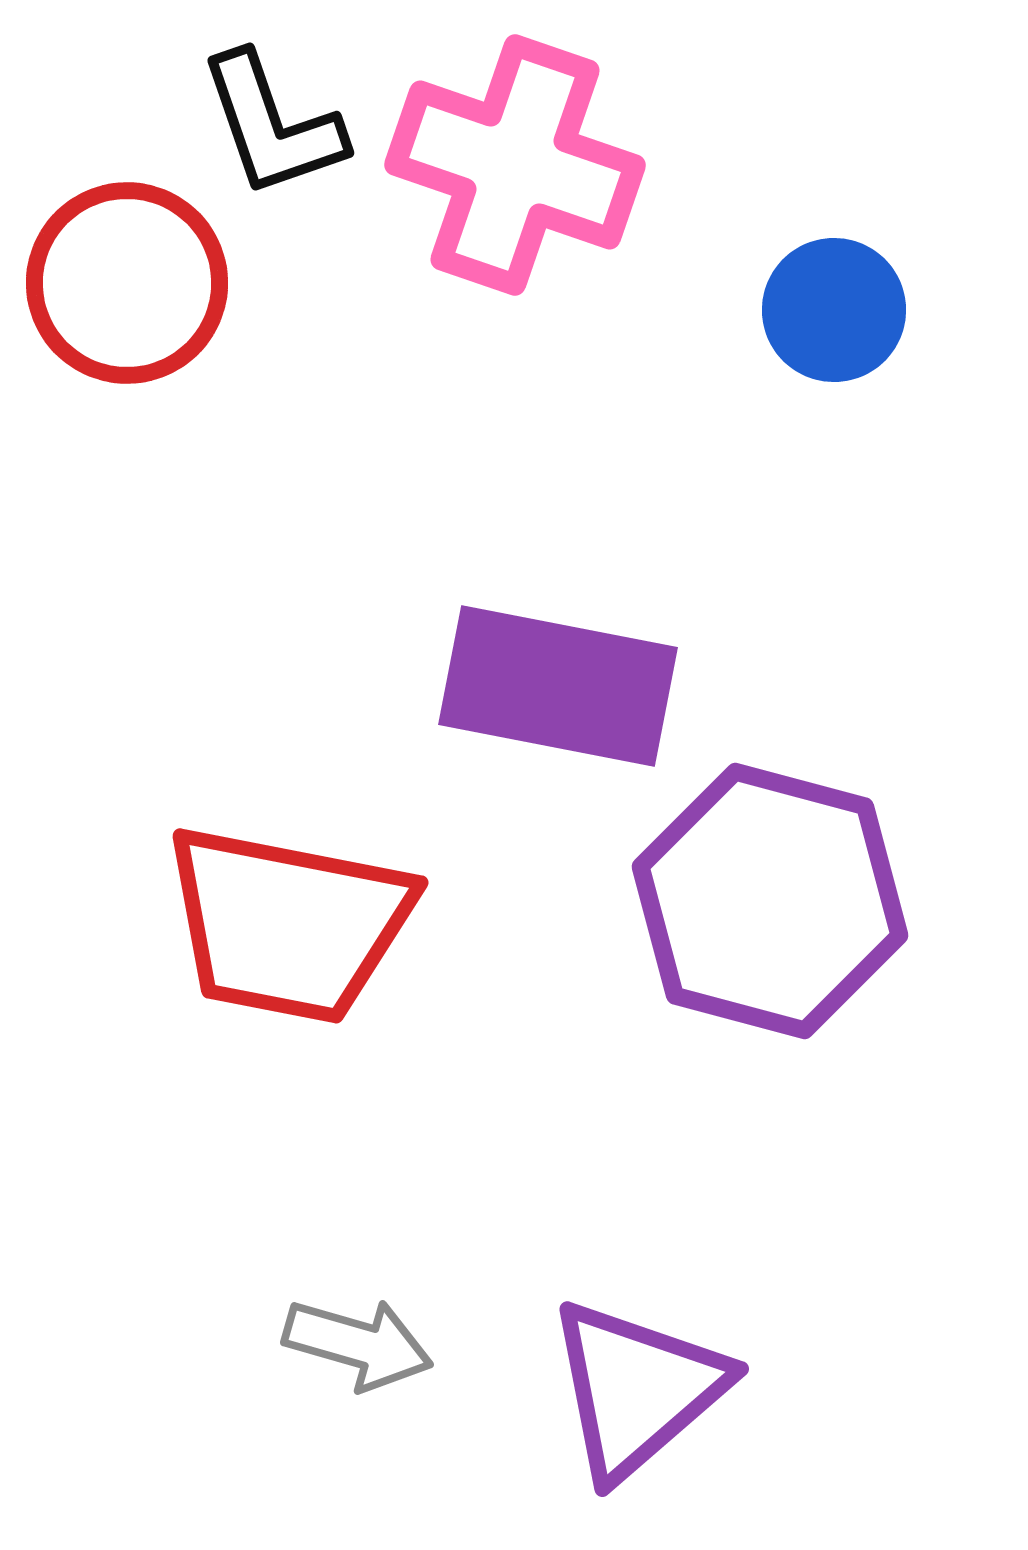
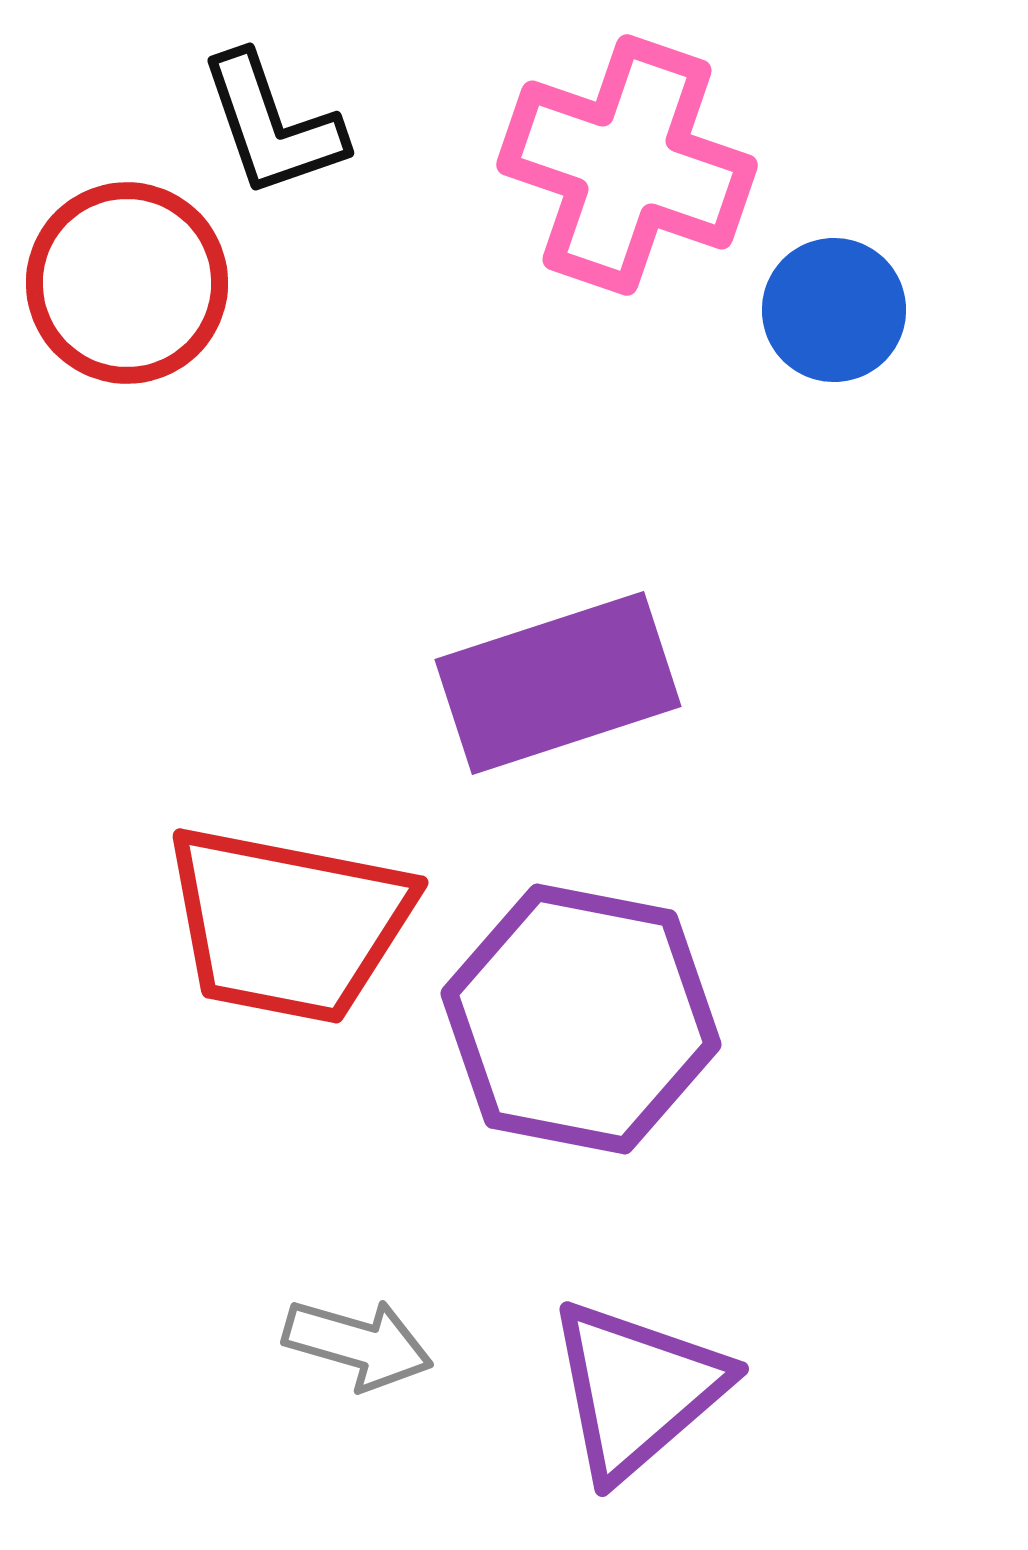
pink cross: moved 112 px right
purple rectangle: moved 3 px up; rotated 29 degrees counterclockwise
purple hexagon: moved 189 px left, 118 px down; rotated 4 degrees counterclockwise
